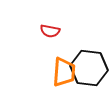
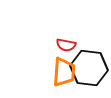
red semicircle: moved 16 px right, 14 px down
